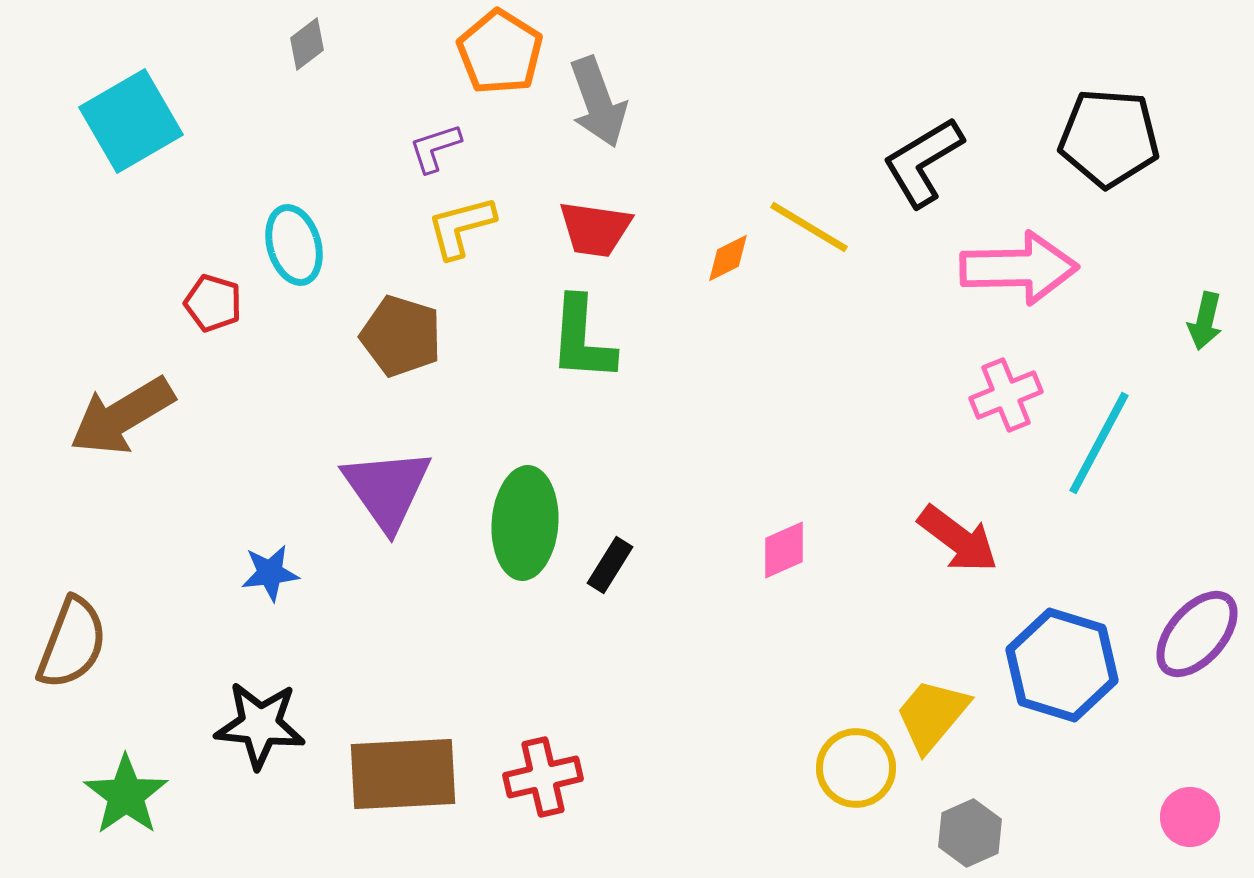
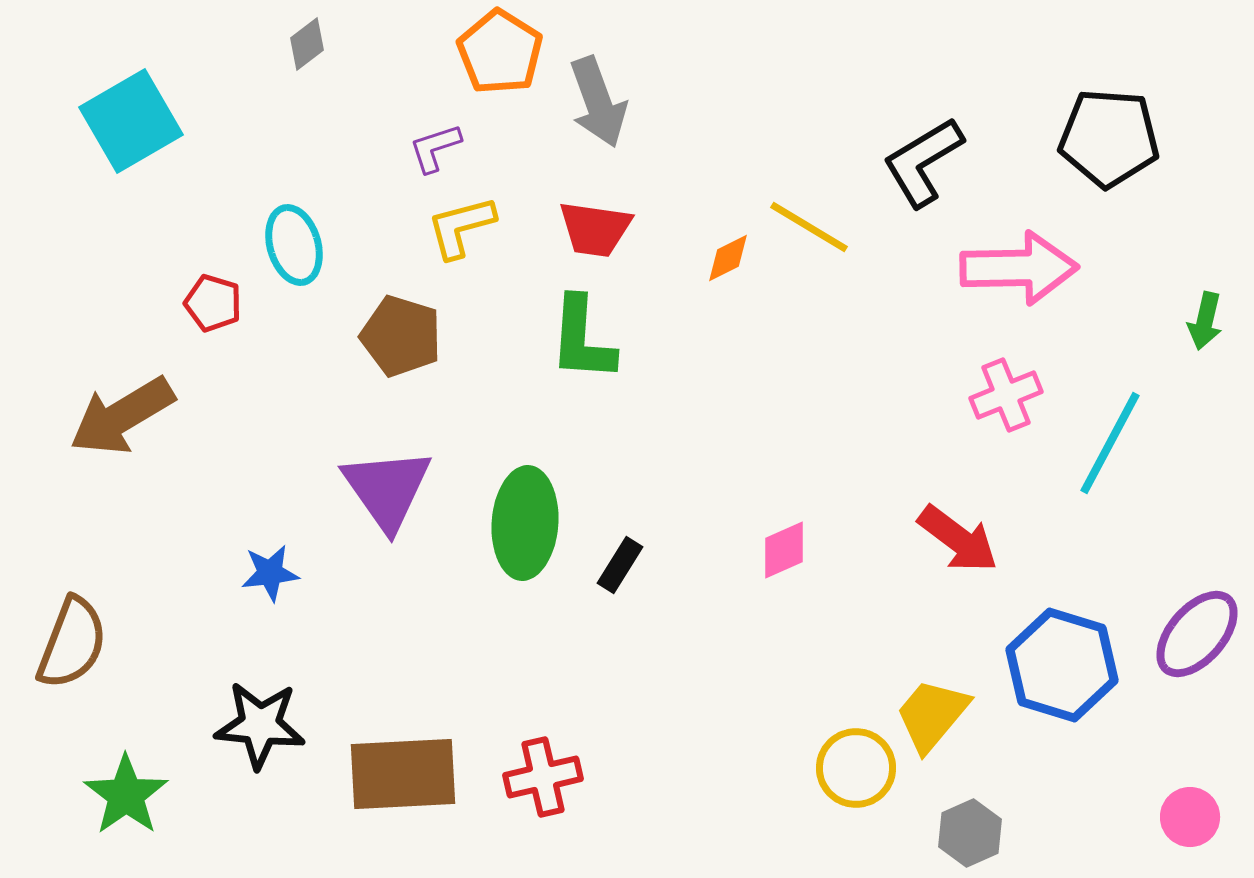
cyan line: moved 11 px right
black rectangle: moved 10 px right
